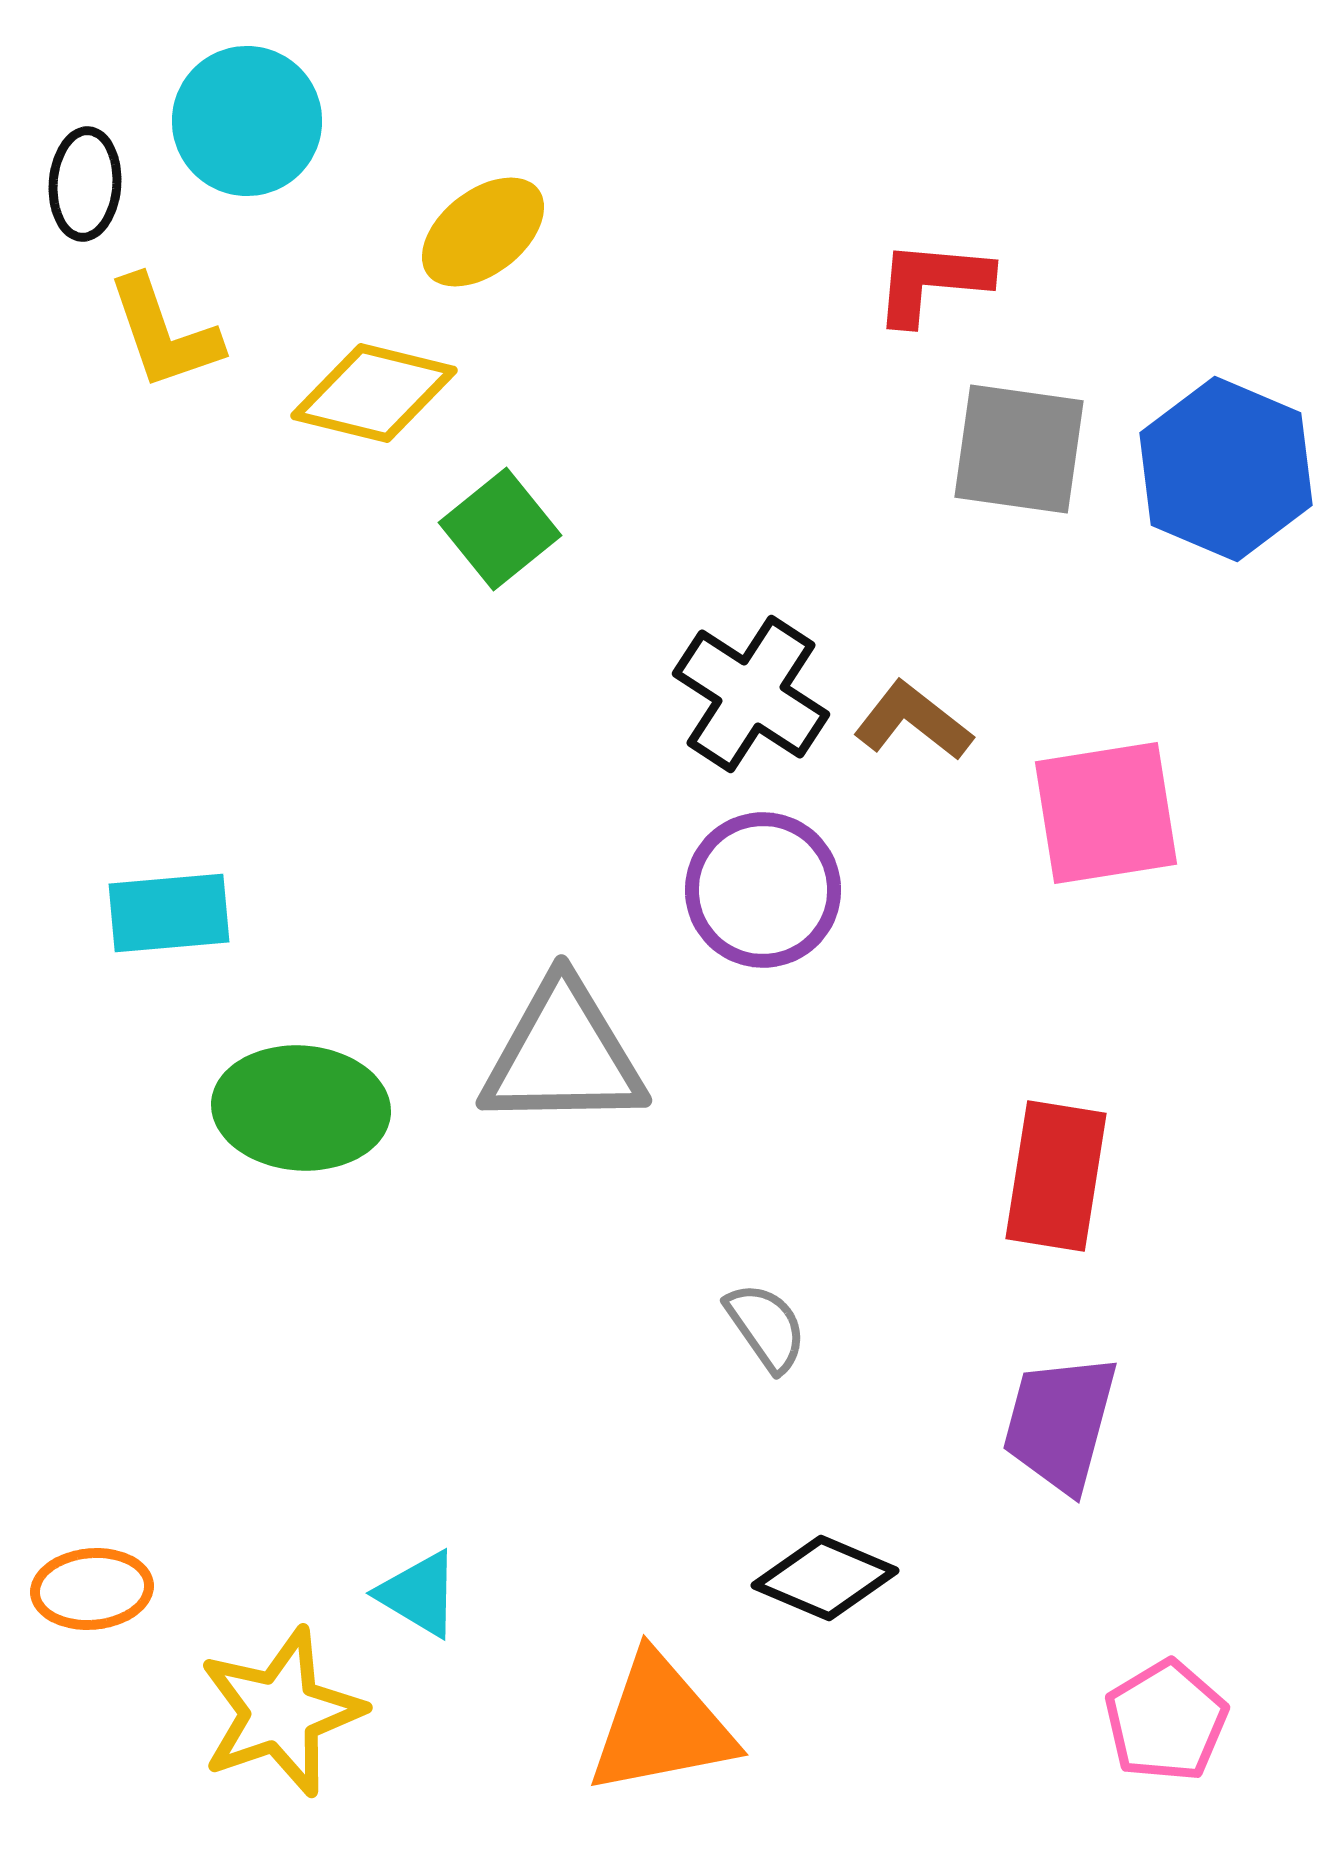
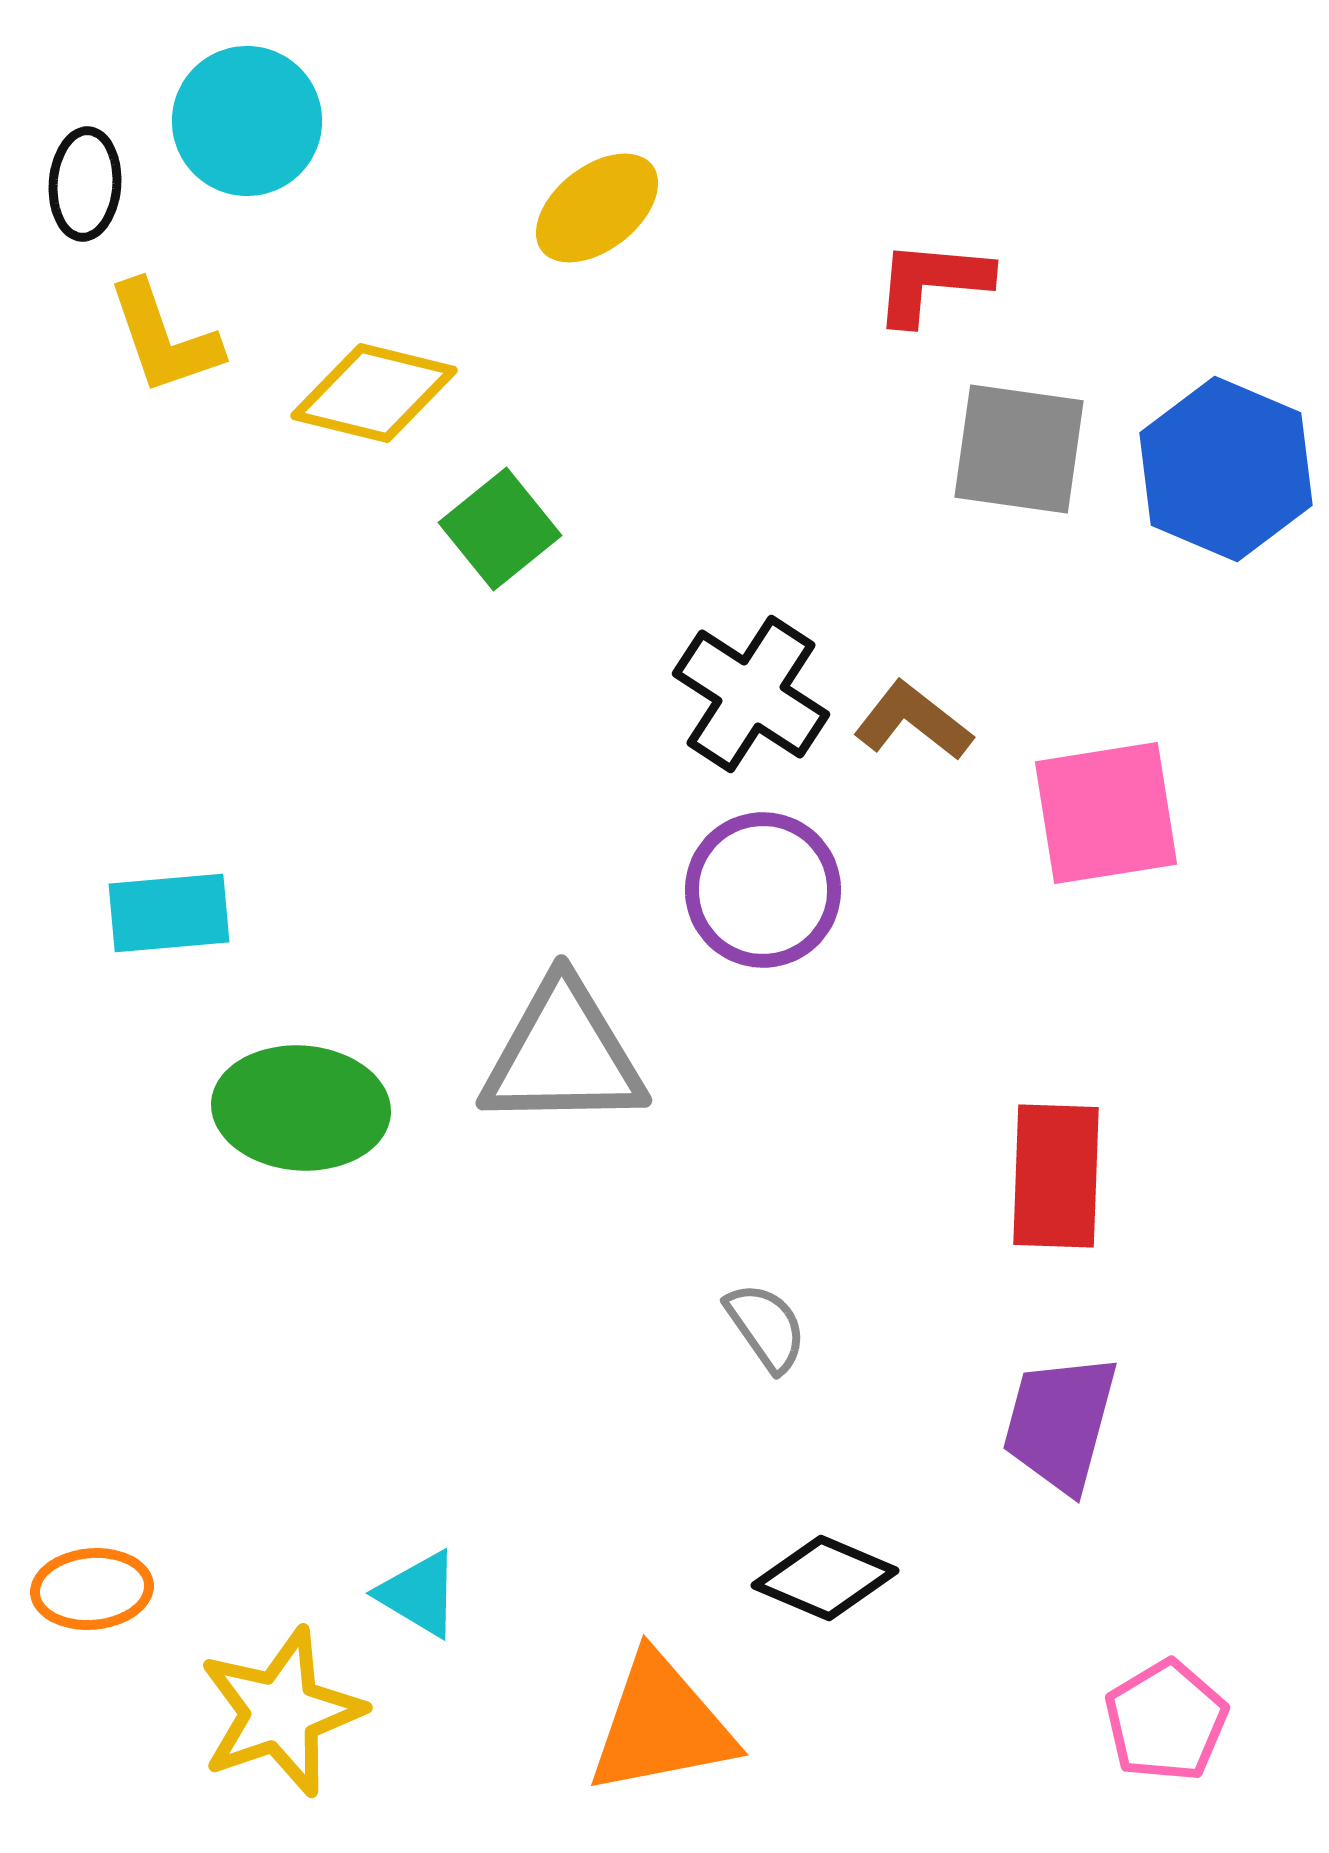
yellow ellipse: moved 114 px right, 24 px up
yellow L-shape: moved 5 px down
red rectangle: rotated 7 degrees counterclockwise
